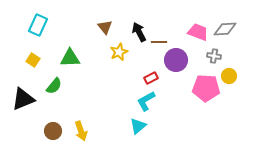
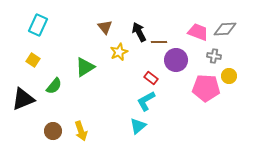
green triangle: moved 15 px right, 9 px down; rotated 30 degrees counterclockwise
red rectangle: rotated 64 degrees clockwise
